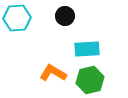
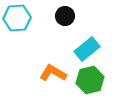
cyan rectangle: rotated 35 degrees counterclockwise
